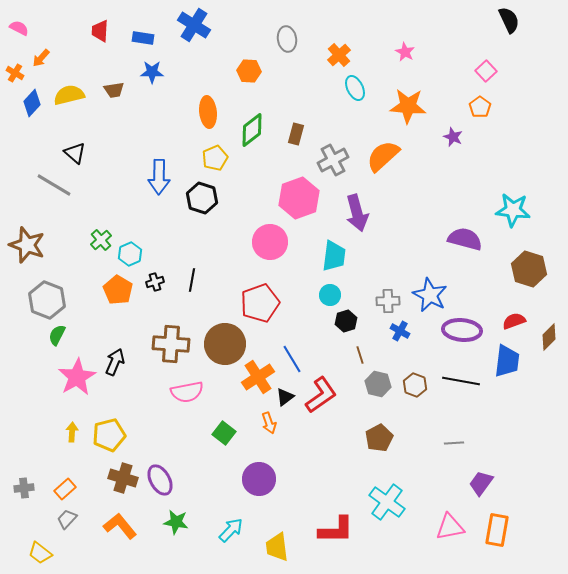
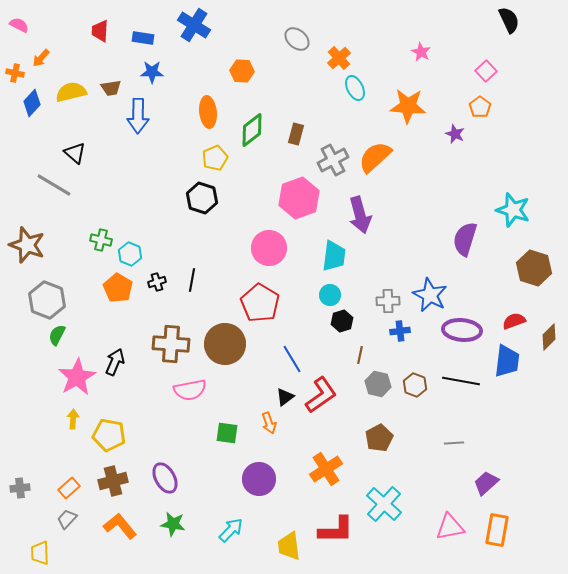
pink semicircle at (19, 28): moved 3 px up
gray ellipse at (287, 39): moved 10 px right; rotated 40 degrees counterclockwise
pink star at (405, 52): moved 16 px right
orange cross at (339, 55): moved 3 px down
orange hexagon at (249, 71): moved 7 px left
orange cross at (15, 73): rotated 18 degrees counterclockwise
brown trapezoid at (114, 90): moved 3 px left, 2 px up
yellow semicircle at (69, 95): moved 2 px right, 3 px up
purple star at (453, 137): moved 2 px right, 3 px up
orange semicircle at (383, 156): moved 8 px left, 1 px down
blue arrow at (159, 177): moved 21 px left, 61 px up
cyan star at (513, 210): rotated 12 degrees clockwise
purple arrow at (357, 213): moved 3 px right, 2 px down
purple semicircle at (465, 239): rotated 88 degrees counterclockwise
green cross at (101, 240): rotated 35 degrees counterclockwise
pink circle at (270, 242): moved 1 px left, 6 px down
cyan hexagon at (130, 254): rotated 15 degrees counterclockwise
brown hexagon at (529, 269): moved 5 px right, 1 px up
black cross at (155, 282): moved 2 px right
orange pentagon at (118, 290): moved 2 px up
red pentagon at (260, 303): rotated 21 degrees counterclockwise
black hexagon at (346, 321): moved 4 px left
blue cross at (400, 331): rotated 36 degrees counterclockwise
brown line at (360, 355): rotated 30 degrees clockwise
orange cross at (258, 377): moved 68 px right, 92 px down
pink semicircle at (187, 392): moved 3 px right, 2 px up
yellow arrow at (72, 432): moved 1 px right, 13 px up
green square at (224, 433): moved 3 px right; rotated 30 degrees counterclockwise
yellow pentagon at (109, 435): rotated 24 degrees clockwise
brown cross at (123, 478): moved 10 px left, 3 px down; rotated 32 degrees counterclockwise
purple ellipse at (160, 480): moved 5 px right, 2 px up
purple trapezoid at (481, 483): moved 5 px right; rotated 12 degrees clockwise
gray cross at (24, 488): moved 4 px left
orange rectangle at (65, 489): moved 4 px right, 1 px up
cyan cross at (387, 502): moved 3 px left, 2 px down; rotated 6 degrees clockwise
green star at (176, 522): moved 3 px left, 2 px down
yellow trapezoid at (277, 547): moved 12 px right, 1 px up
yellow trapezoid at (40, 553): rotated 50 degrees clockwise
